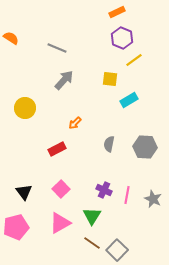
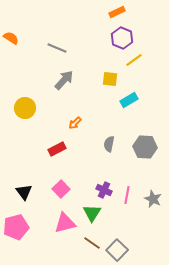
green triangle: moved 3 px up
pink triangle: moved 5 px right; rotated 15 degrees clockwise
